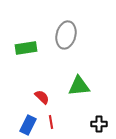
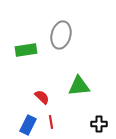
gray ellipse: moved 5 px left
green rectangle: moved 2 px down
